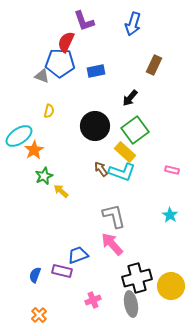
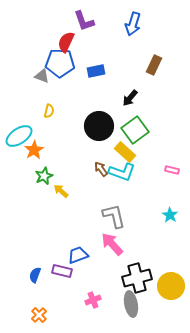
black circle: moved 4 px right
